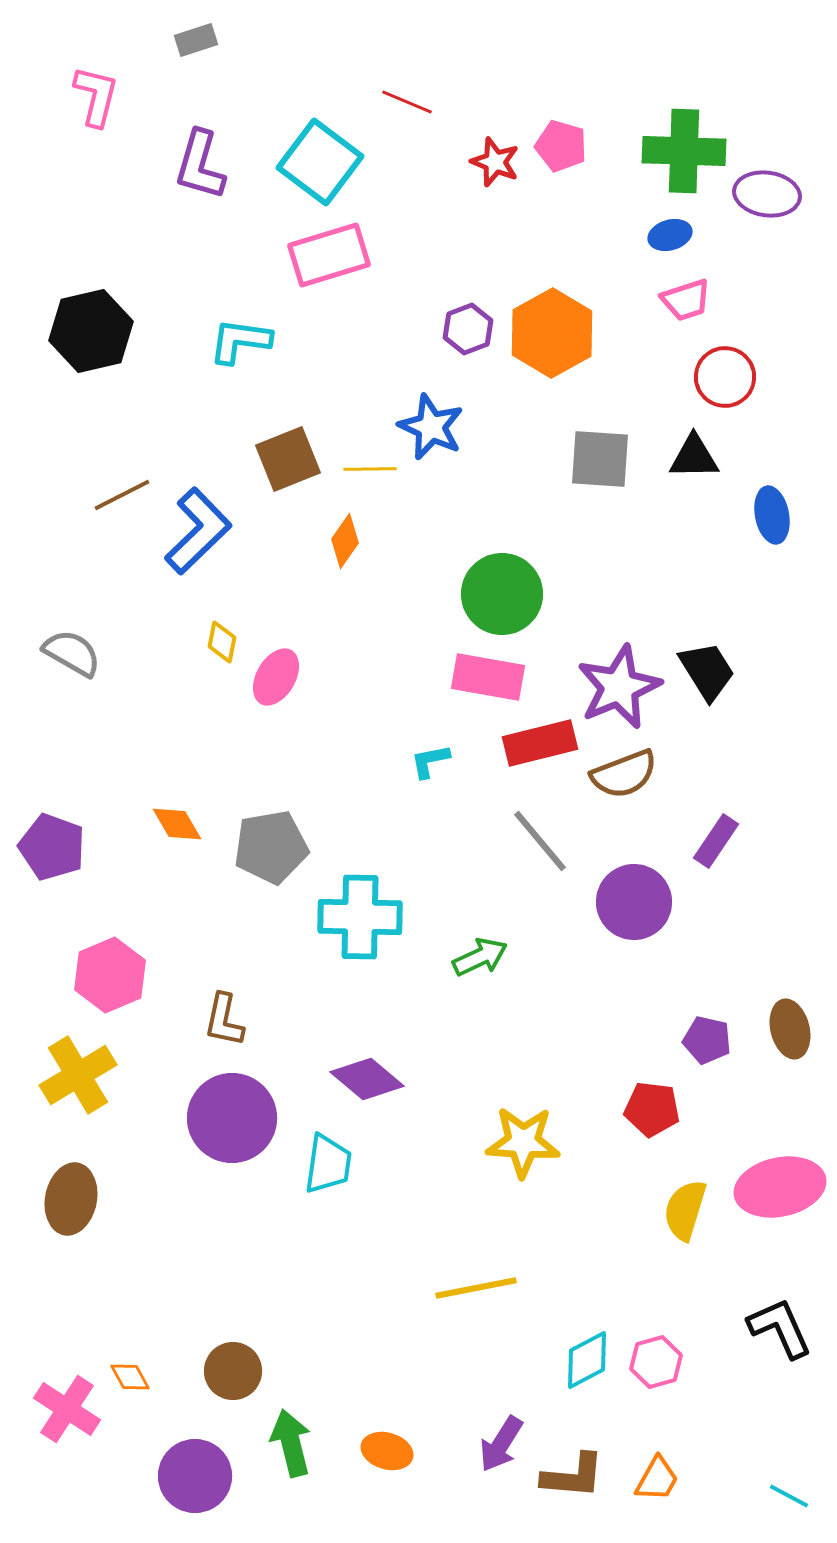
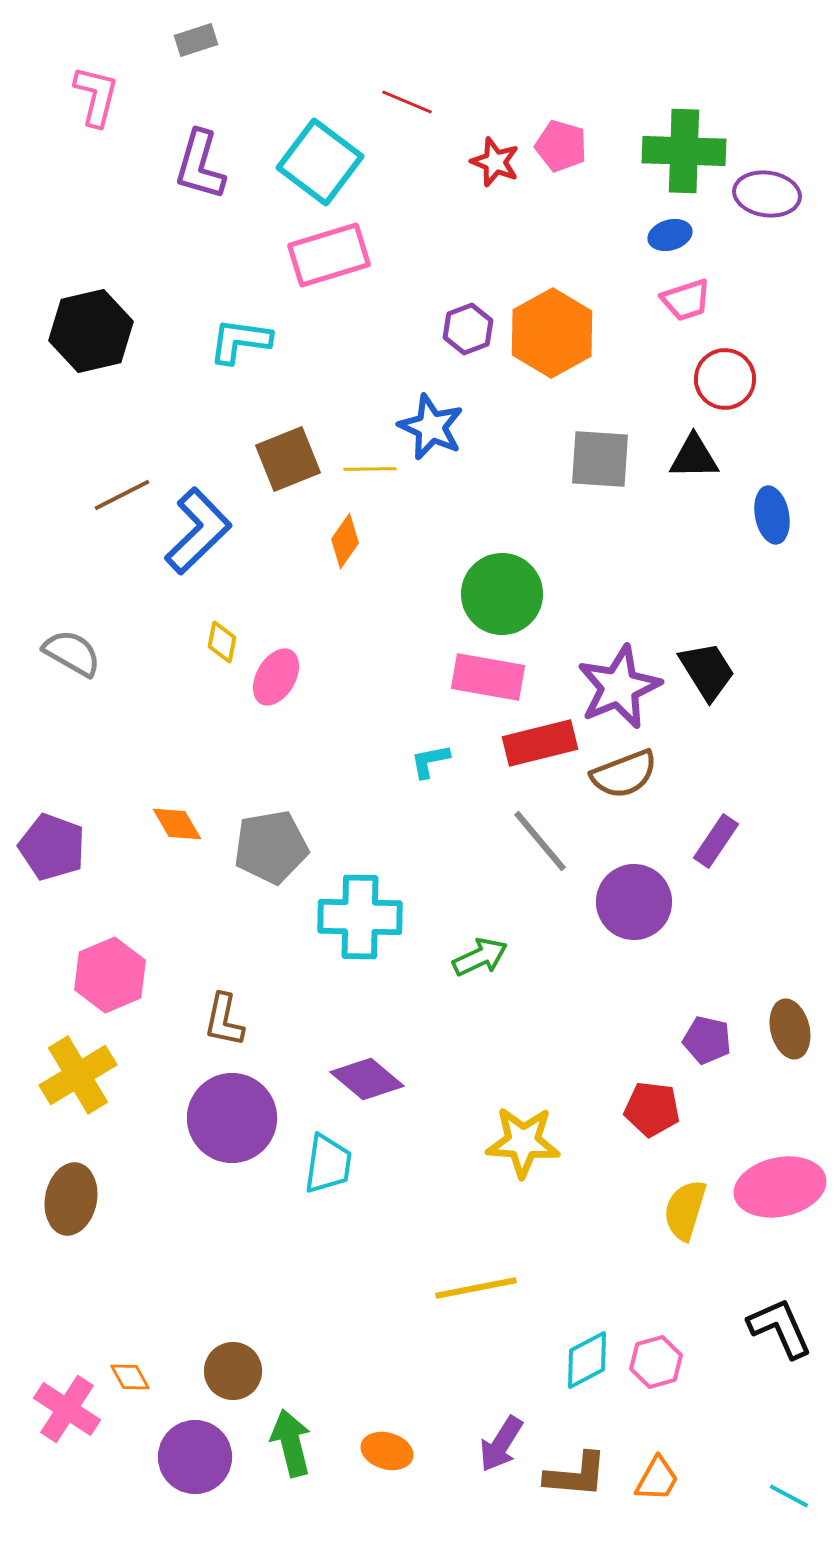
red circle at (725, 377): moved 2 px down
purple circle at (195, 1476): moved 19 px up
brown L-shape at (573, 1476): moved 3 px right, 1 px up
